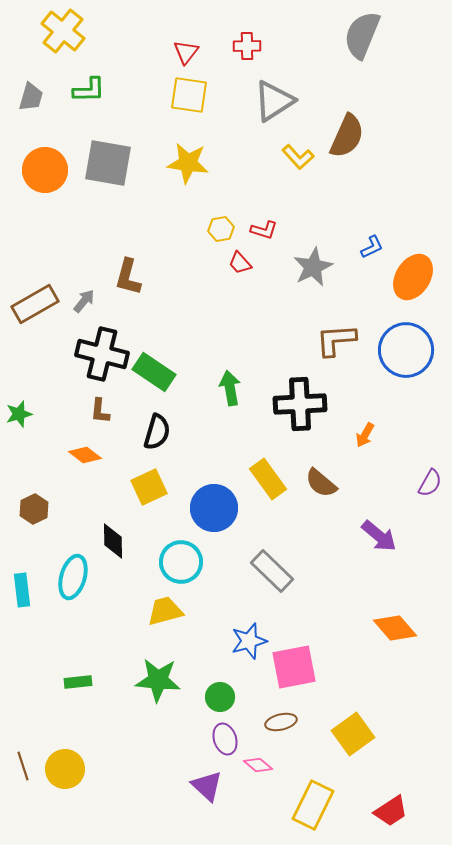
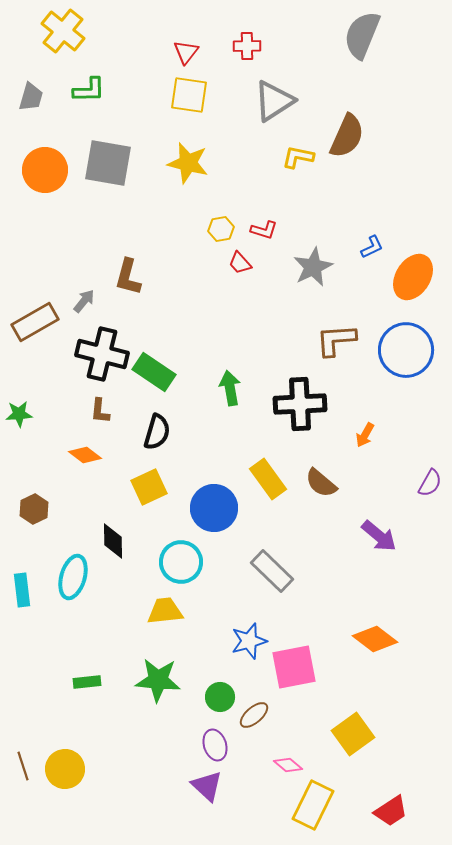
yellow L-shape at (298, 157): rotated 144 degrees clockwise
yellow star at (188, 163): rotated 6 degrees clockwise
brown rectangle at (35, 304): moved 18 px down
green star at (19, 414): rotated 12 degrees clockwise
yellow trapezoid at (165, 611): rotated 9 degrees clockwise
orange diamond at (395, 628): moved 20 px left, 11 px down; rotated 12 degrees counterclockwise
green rectangle at (78, 682): moved 9 px right
brown ellipse at (281, 722): moved 27 px left, 7 px up; rotated 28 degrees counterclockwise
purple ellipse at (225, 739): moved 10 px left, 6 px down
pink diamond at (258, 765): moved 30 px right
